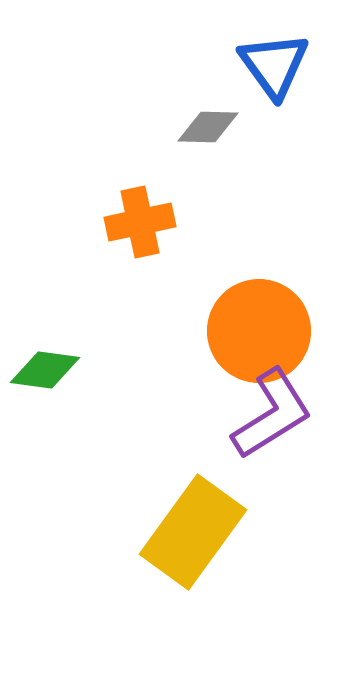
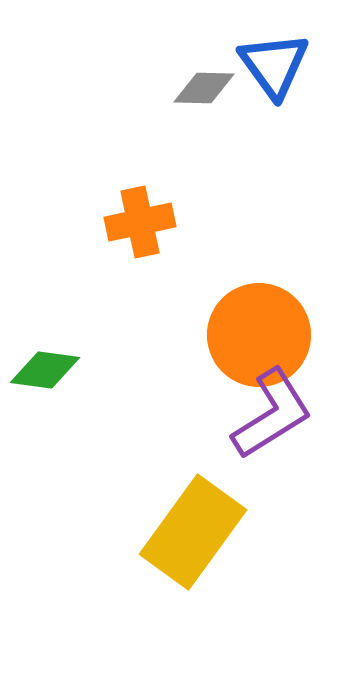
gray diamond: moved 4 px left, 39 px up
orange circle: moved 4 px down
